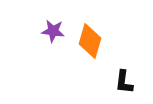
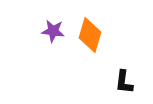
orange diamond: moved 6 px up
